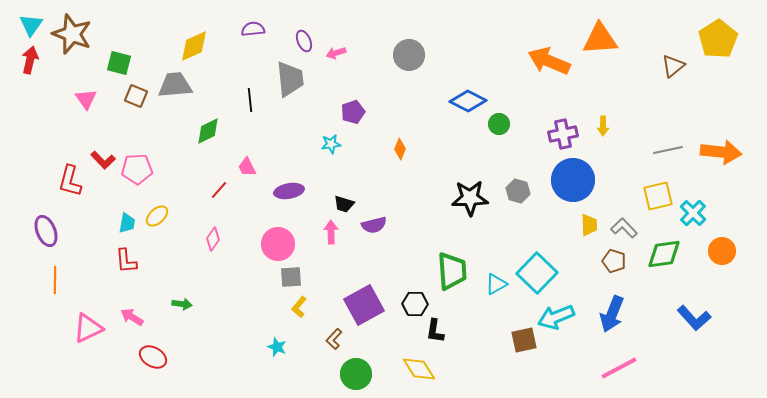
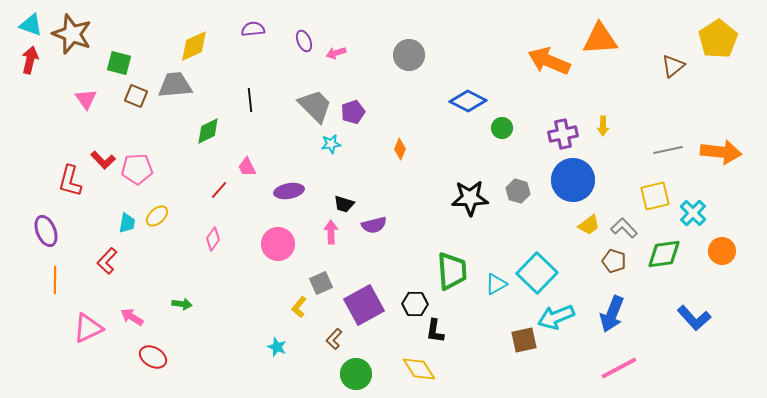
cyan triangle at (31, 25): rotated 45 degrees counterclockwise
gray trapezoid at (290, 79): moved 25 px right, 27 px down; rotated 39 degrees counterclockwise
green circle at (499, 124): moved 3 px right, 4 px down
yellow square at (658, 196): moved 3 px left
yellow trapezoid at (589, 225): rotated 55 degrees clockwise
red L-shape at (126, 261): moved 19 px left; rotated 48 degrees clockwise
gray square at (291, 277): moved 30 px right, 6 px down; rotated 20 degrees counterclockwise
